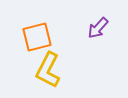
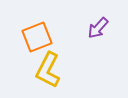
orange square: rotated 8 degrees counterclockwise
